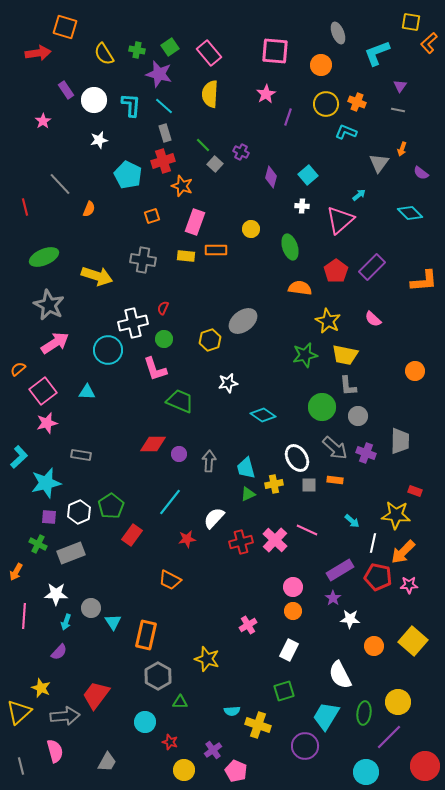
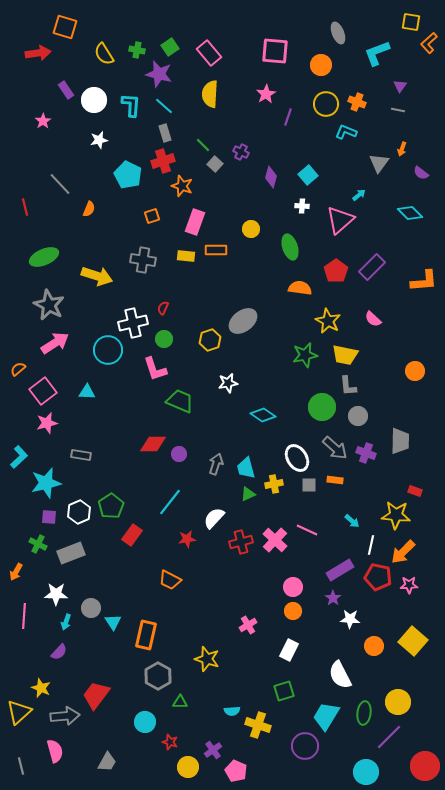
gray arrow at (209, 461): moved 7 px right, 3 px down; rotated 15 degrees clockwise
white line at (373, 543): moved 2 px left, 2 px down
yellow circle at (184, 770): moved 4 px right, 3 px up
